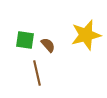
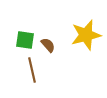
brown line: moved 5 px left, 3 px up
